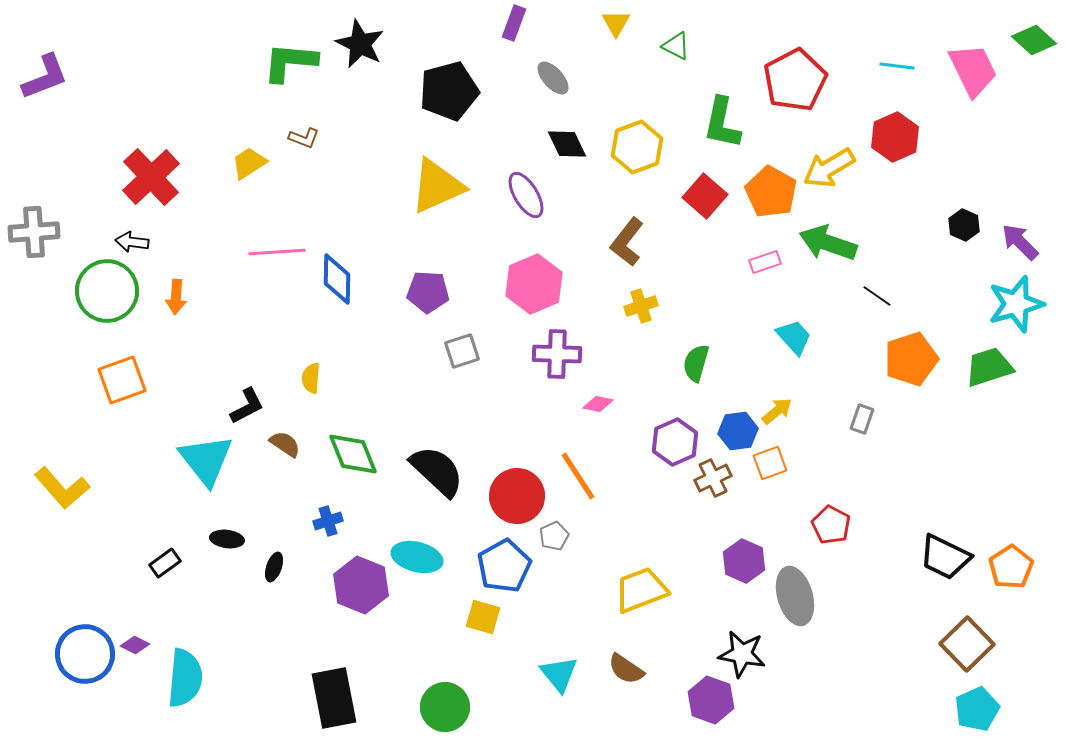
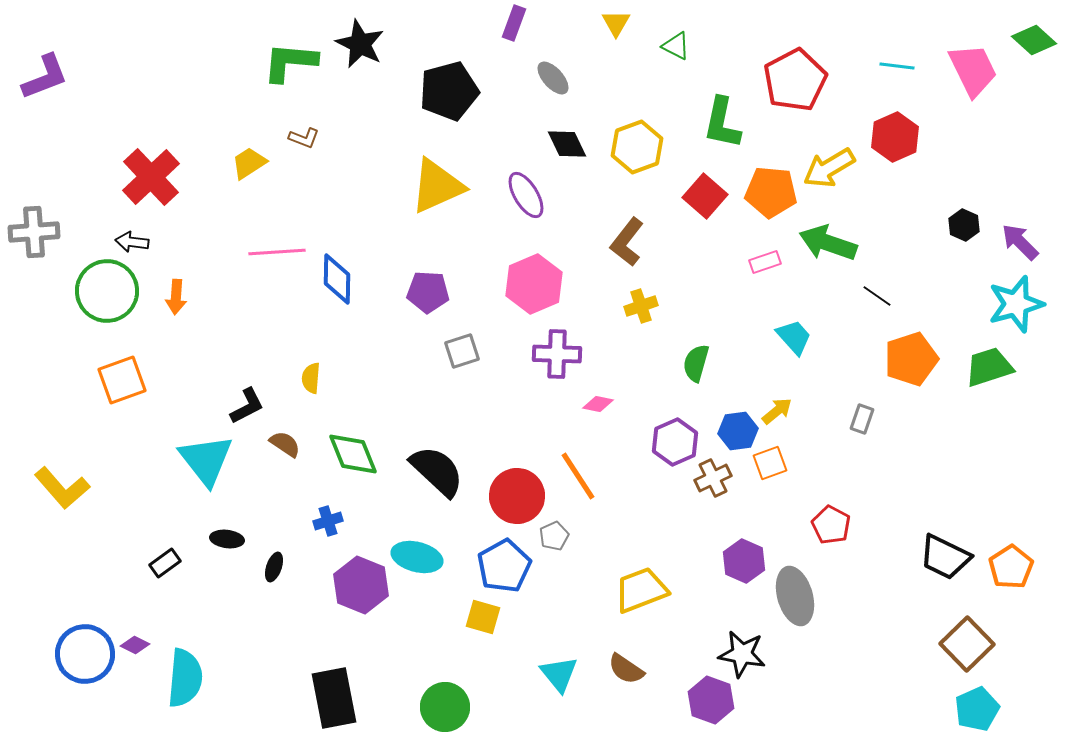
orange pentagon at (771, 192): rotated 24 degrees counterclockwise
